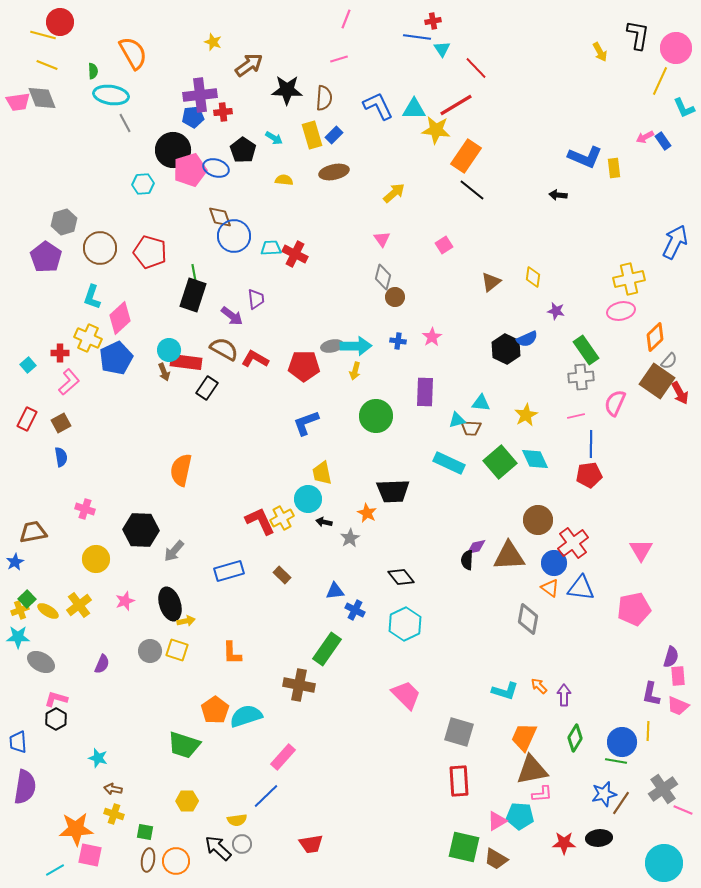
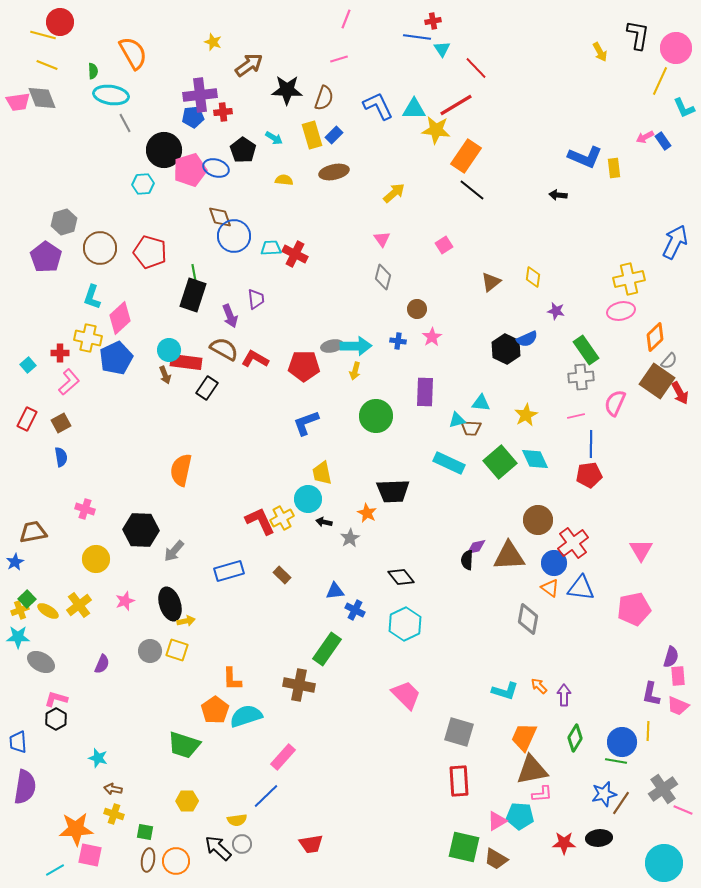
brown semicircle at (324, 98): rotated 15 degrees clockwise
black circle at (173, 150): moved 9 px left
brown circle at (395, 297): moved 22 px right, 12 px down
purple arrow at (232, 316): moved 2 px left; rotated 30 degrees clockwise
yellow cross at (88, 338): rotated 12 degrees counterclockwise
brown arrow at (164, 372): moved 1 px right, 3 px down
orange L-shape at (232, 653): moved 26 px down
